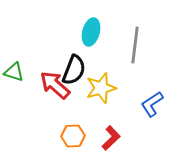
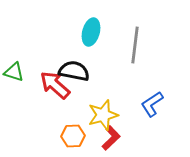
black semicircle: moved 1 px down; rotated 100 degrees counterclockwise
yellow star: moved 2 px right, 27 px down
